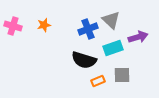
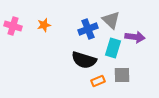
purple arrow: moved 3 px left; rotated 24 degrees clockwise
cyan rectangle: rotated 54 degrees counterclockwise
